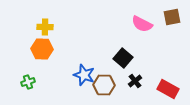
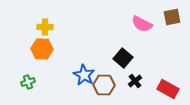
blue star: rotated 10 degrees clockwise
